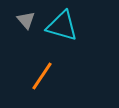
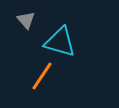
cyan triangle: moved 2 px left, 16 px down
